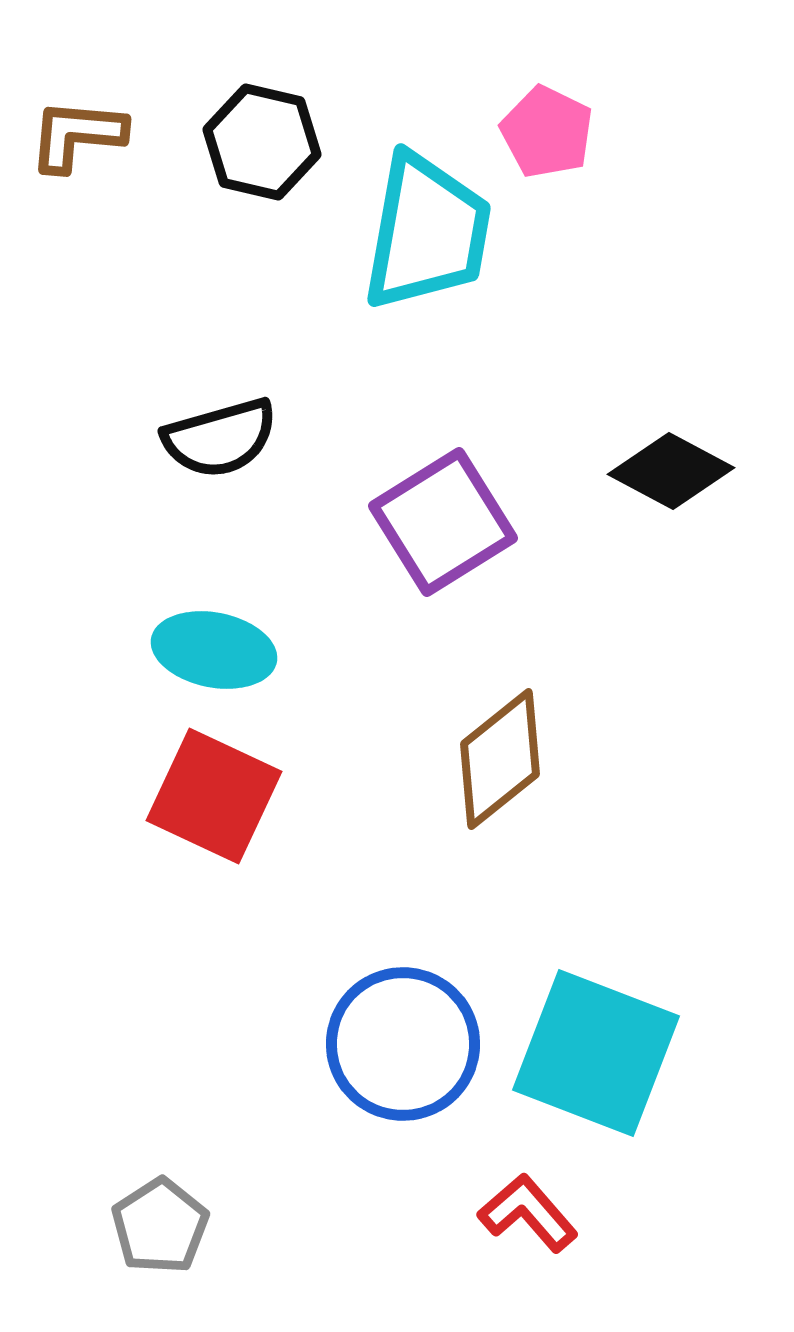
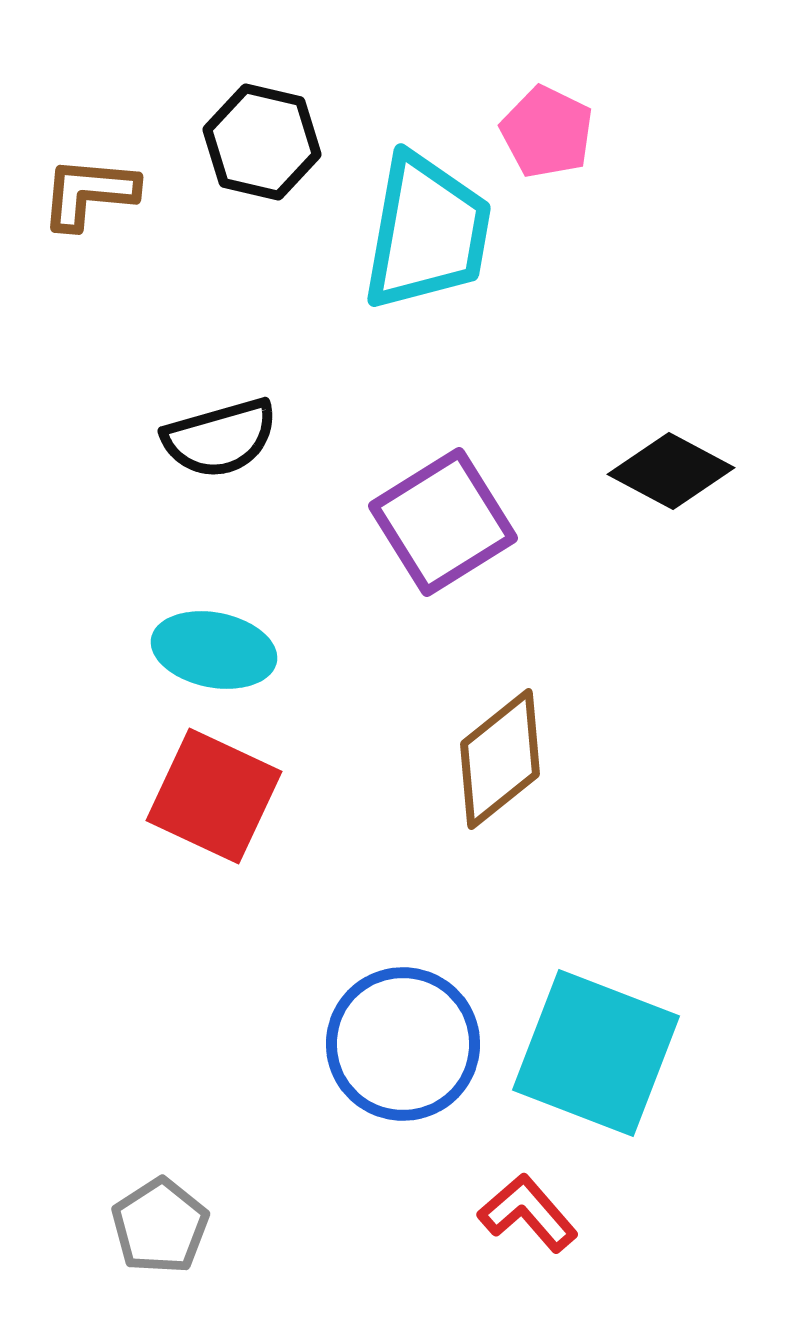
brown L-shape: moved 12 px right, 58 px down
